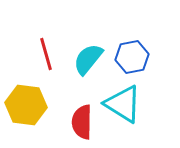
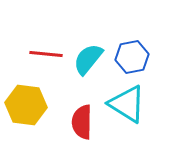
red line: rotated 68 degrees counterclockwise
cyan triangle: moved 4 px right
